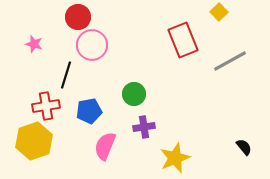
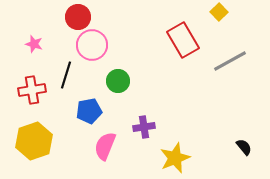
red rectangle: rotated 8 degrees counterclockwise
green circle: moved 16 px left, 13 px up
red cross: moved 14 px left, 16 px up
